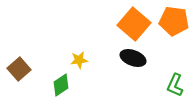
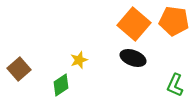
yellow star: rotated 12 degrees counterclockwise
